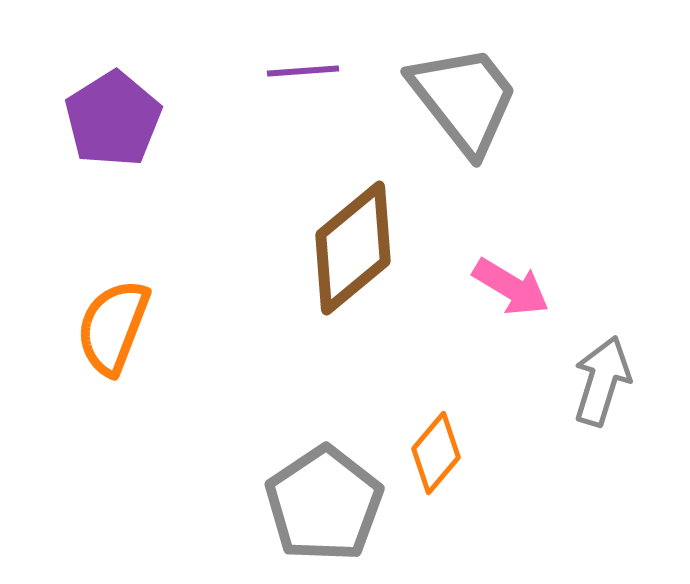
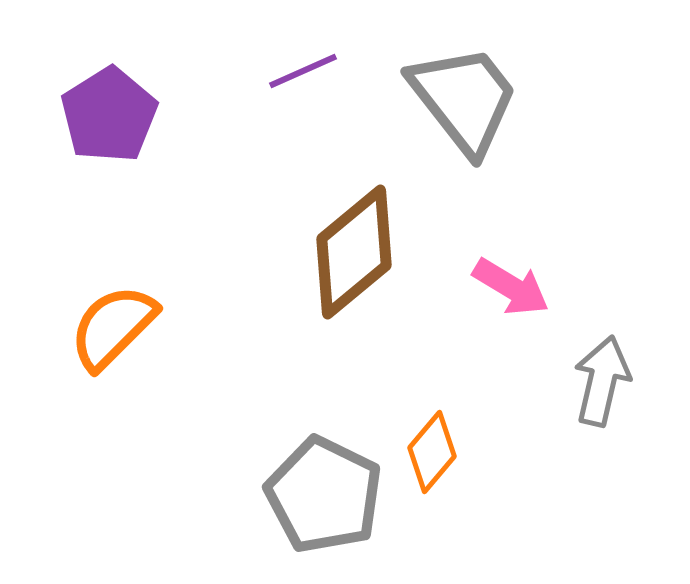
purple line: rotated 20 degrees counterclockwise
purple pentagon: moved 4 px left, 4 px up
brown diamond: moved 1 px right, 4 px down
orange semicircle: rotated 24 degrees clockwise
gray arrow: rotated 4 degrees counterclockwise
orange diamond: moved 4 px left, 1 px up
gray pentagon: moved 9 px up; rotated 12 degrees counterclockwise
